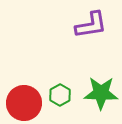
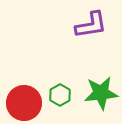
green star: rotated 8 degrees counterclockwise
